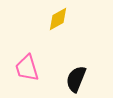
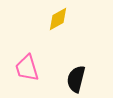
black semicircle: rotated 8 degrees counterclockwise
